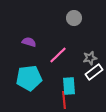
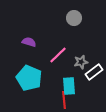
gray star: moved 9 px left, 4 px down
cyan pentagon: rotated 30 degrees clockwise
